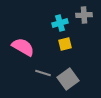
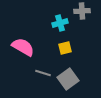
gray cross: moved 2 px left, 4 px up
yellow square: moved 4 px down
